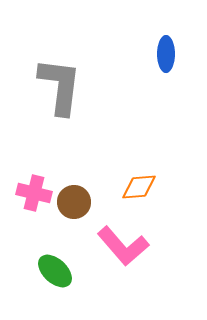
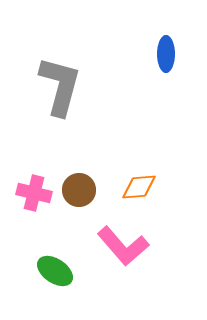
gray L-shape: rotated 8 degrees clockwise
brown circle: moved 5 px right, 12 px up
green ellipse: rotated 9 degrees counterclockwise
